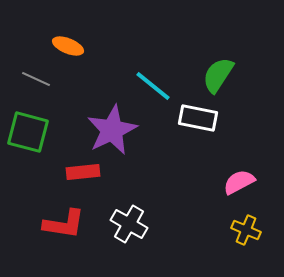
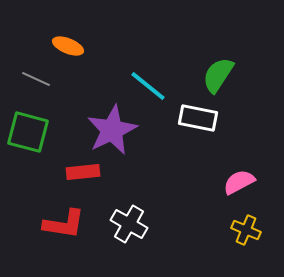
cyan line: moved 5 px left
